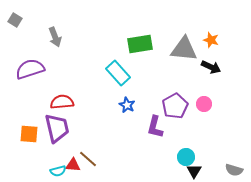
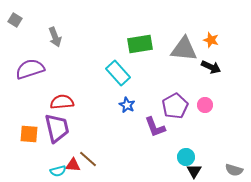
pink circle: moved 1 px right, 1 px down
purple L-shape: rotated 35 degrees counterclockwise
